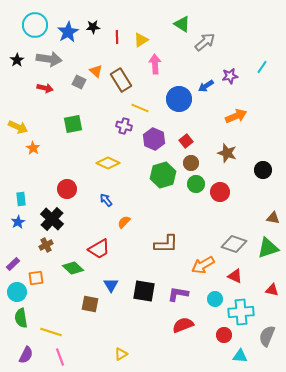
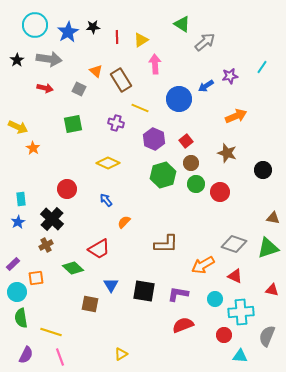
gray square at (79, 82): moved 7 px down
purple cross at (124, 126): moved 8 px left, 3 px up
